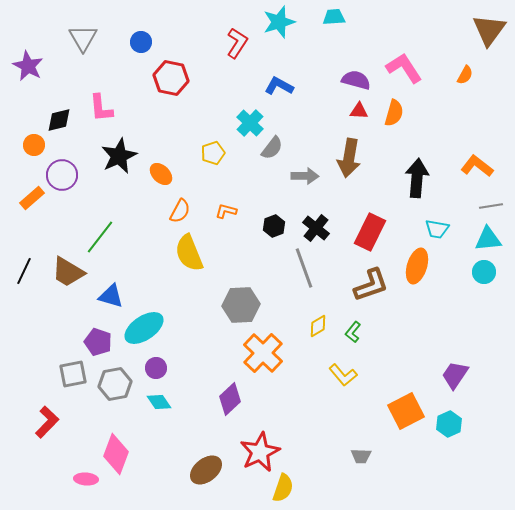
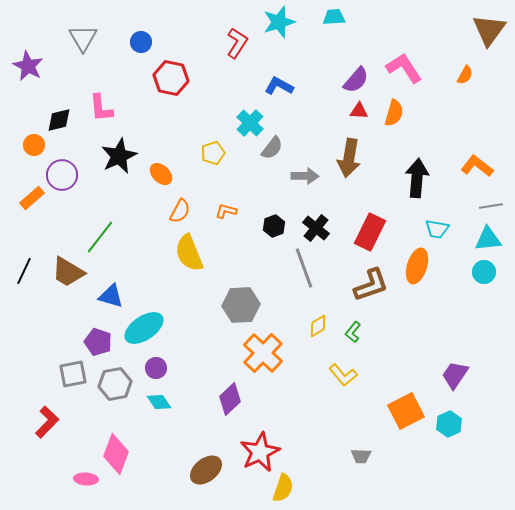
purple semicircle at (356, 80): rotated 116 degrees clockwise
